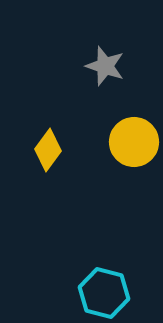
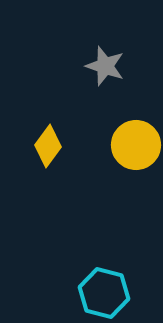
yellow circle: moved 2 px right, 3 px down
yellow diamond: moved 4 px up
